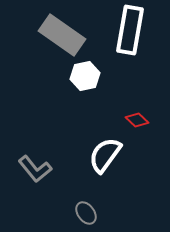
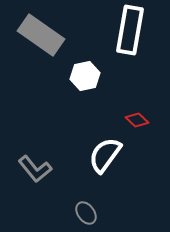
gray rectangle: moved 21 px left
